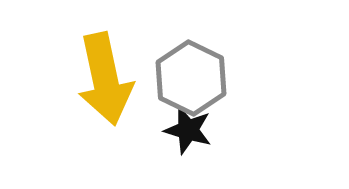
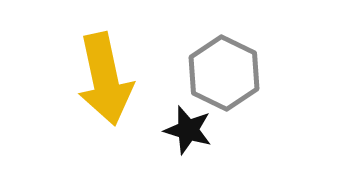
gray hexagon: moved 33 px right, 5 px up
